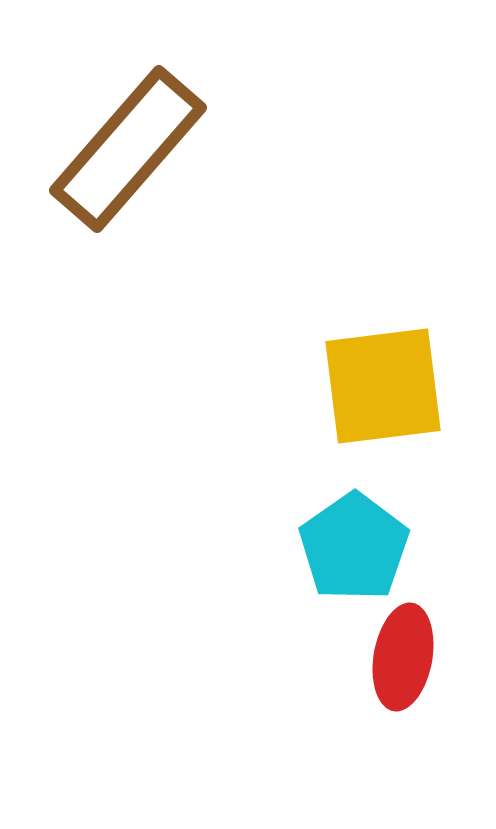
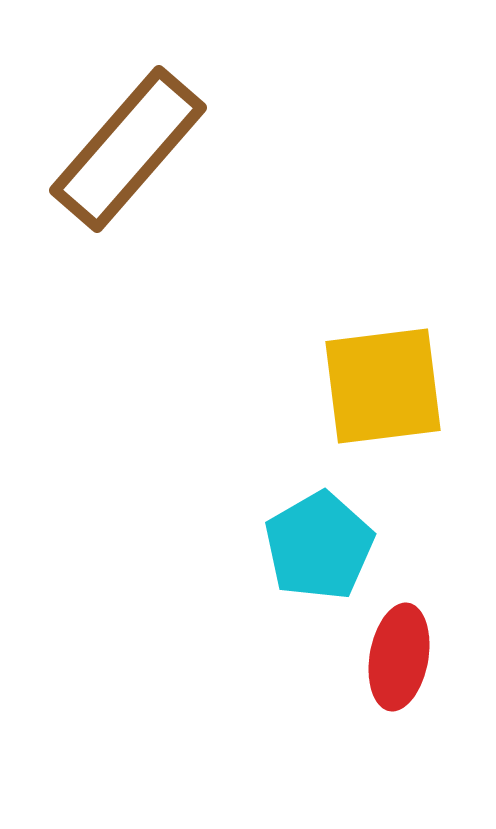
cyan pentagon: moved 35 px left, 1 px up; rotated 5 degrees clockwise
red ellipse: moved 4 px left
